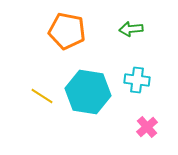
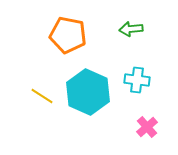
orange pentagon: moved 1 px right, 4 px down
cyan hexagon: rotated 15 degrees clockwise
